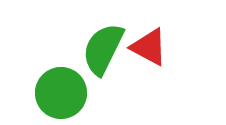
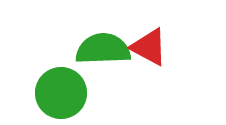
green semicircle: rotated 62 degrees clockwise
